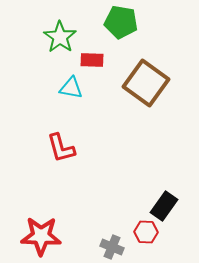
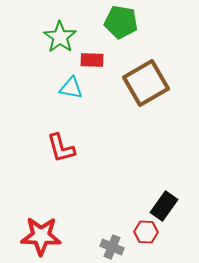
brown square: rotated 24 degrees clockwise
